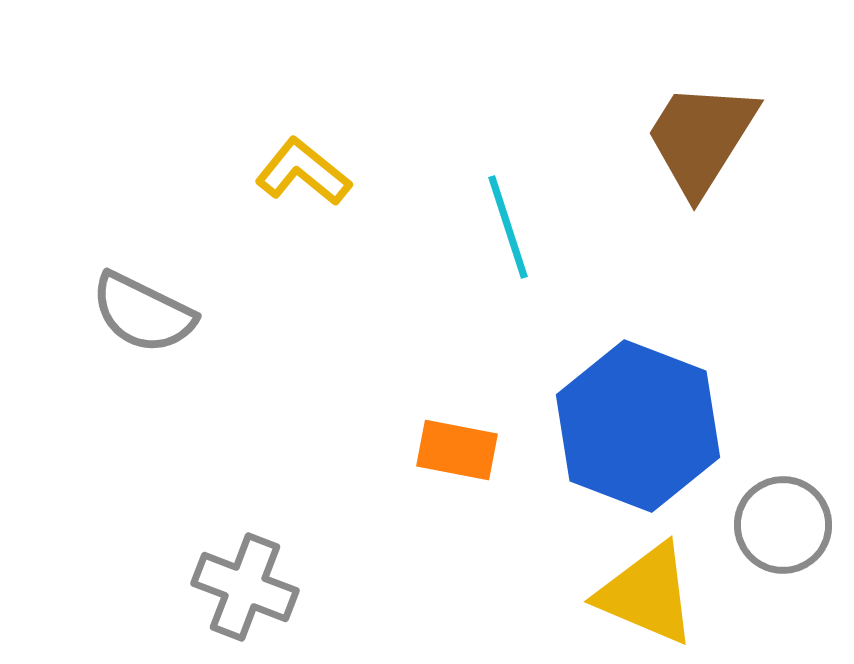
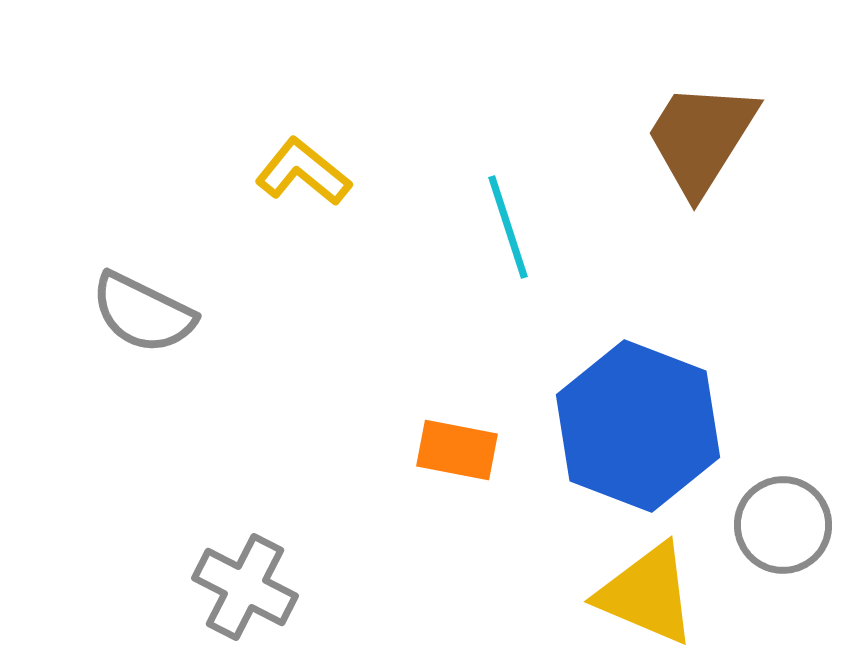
gray cross: rotated 6 degrees clockwise
